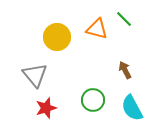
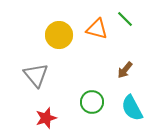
green line: moved 1 px right
yellow circle: moved 2 px right, 2 px up
brown arrow: rotated 114 degrees counterclockwise
gray triangle: moved 1 px right
green circle: moved 1 px left, 2 px down
red star: moved 10 px down
